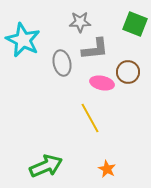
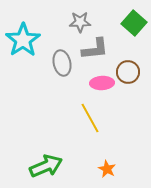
green square: moved 1 px left, 1 px up; rotated 20 degrees clockwise
cyan star: rotated 12 degrees clockwise
pink ellipse: rotated 15 degrees counterclockwise
